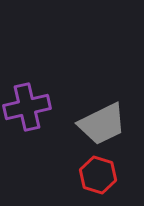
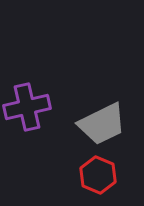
red hexagon: rotated 6 degrees clockwise
